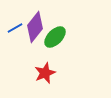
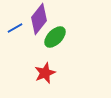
purple diamond: moved 4 px right, 8 px up
